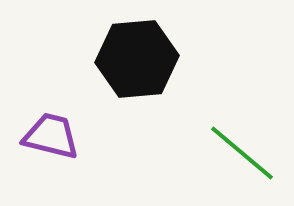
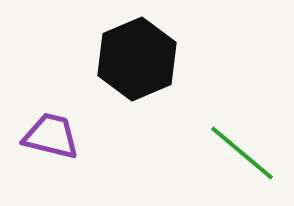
black hexagon: rotated 18 degrees counterclockwise
